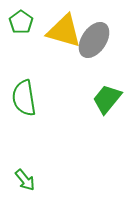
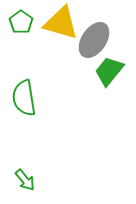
yellow triangle: moved 3 px left, 8 px up
green trapezoid: moved 2 px right, 28 px up
